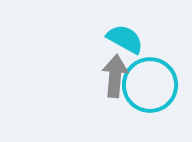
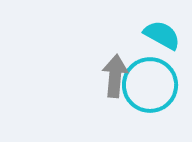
cyan semicircle: moved 37 px right, 4 px up
